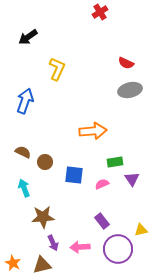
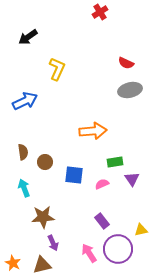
blue arrow: rotated 45 degrees clockwise
brown semicircle: rotated 56 degrees clockwise
pink arrow: moved 9 px right, 6 px down; rotated 60 degrees clockwise
